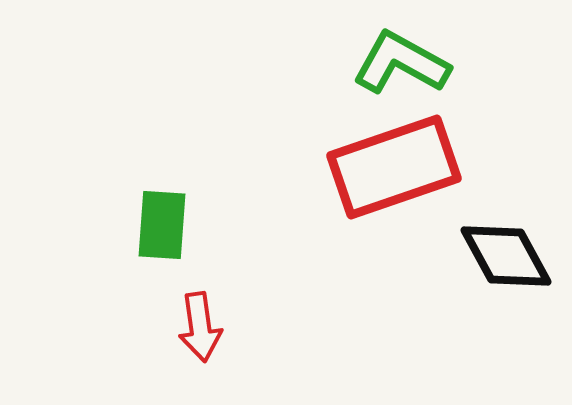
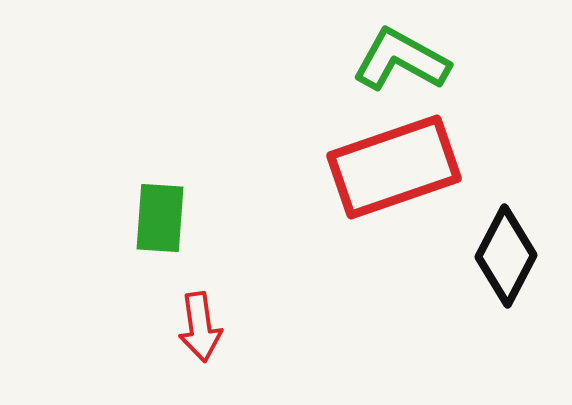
green L-shape: moved 3 px up
green rectangle: moved 2 px left, 7 px up
black diamond: rotated 56 degrees clockwise
